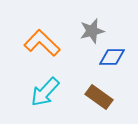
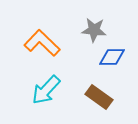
gray star: moved 2 px right, 1 px up; rotated 20 degrees clockwise
cyan arrow: moved 1 px right, 2 px up
